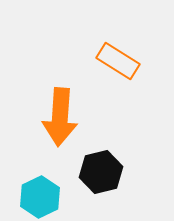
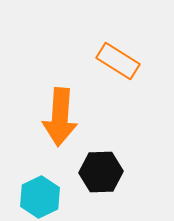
black hexagon: rotated 12 degrees clockwise
